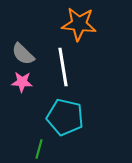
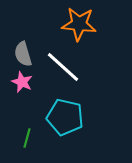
gray semicircle: rotated 30 degrees clockwise
white line: rotated 39 degrees counterclockwise
pink star: rotated 20 degrees clockwise
green line: moved 12 px left, 11 px up
